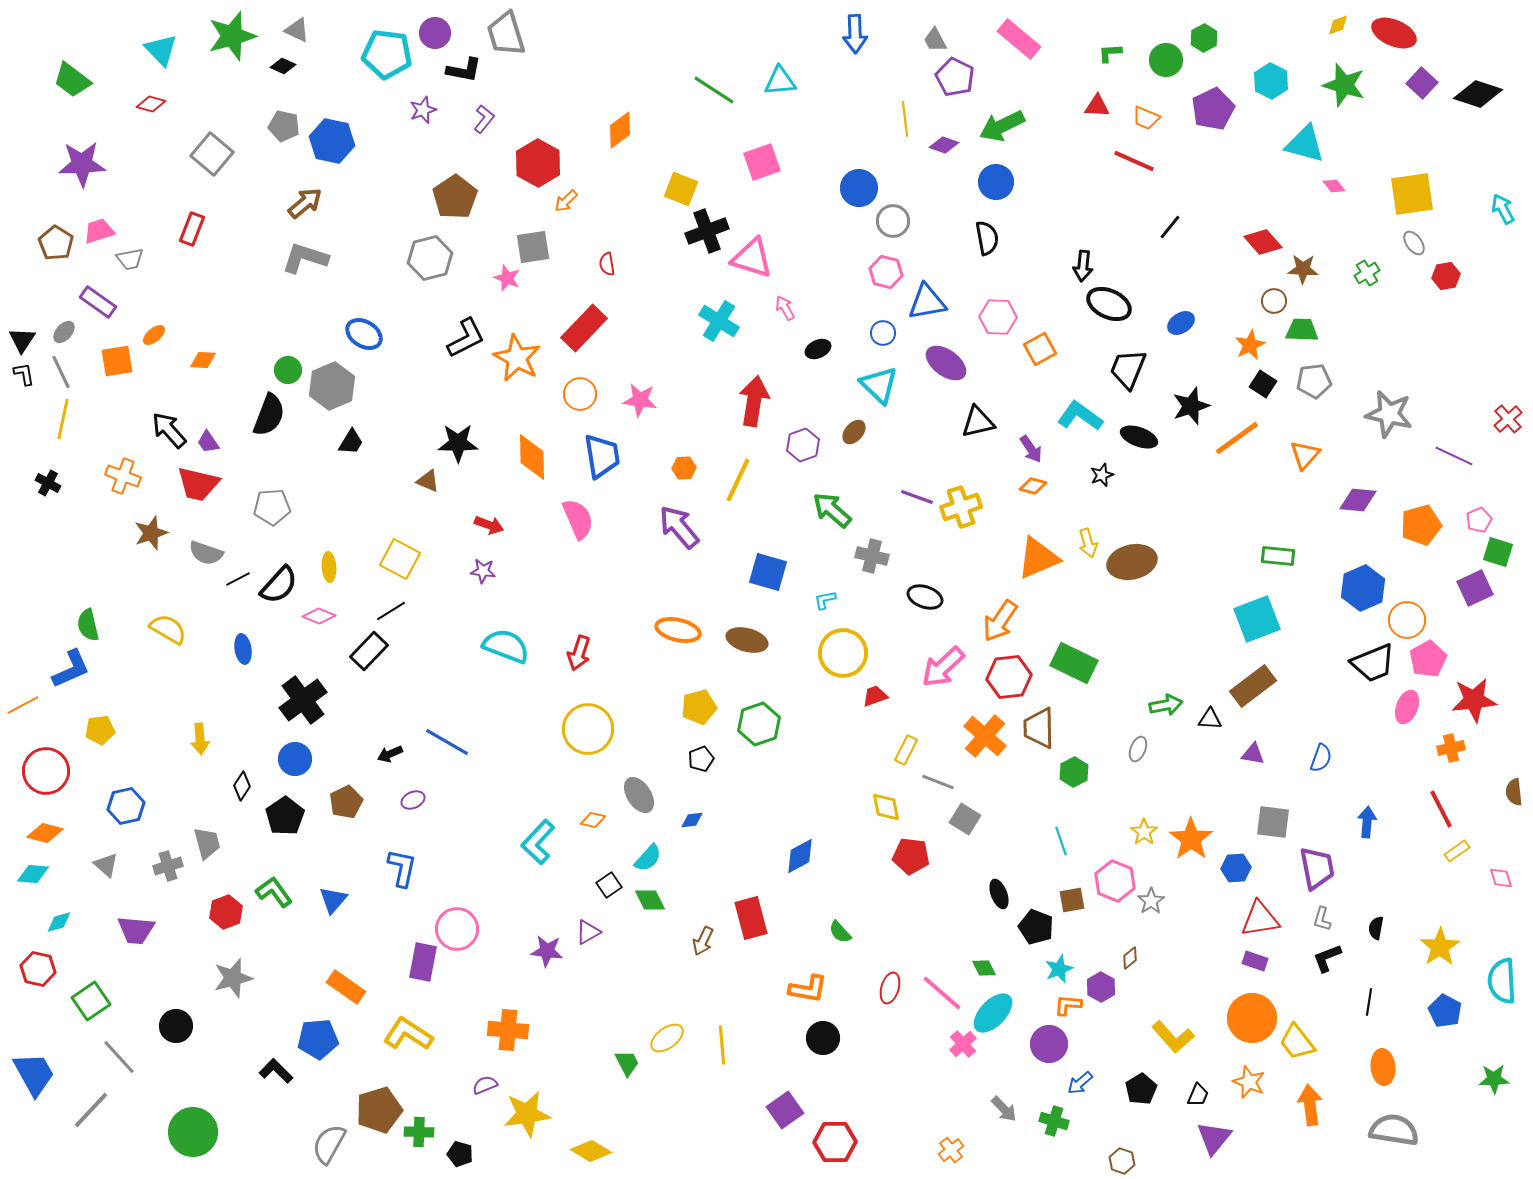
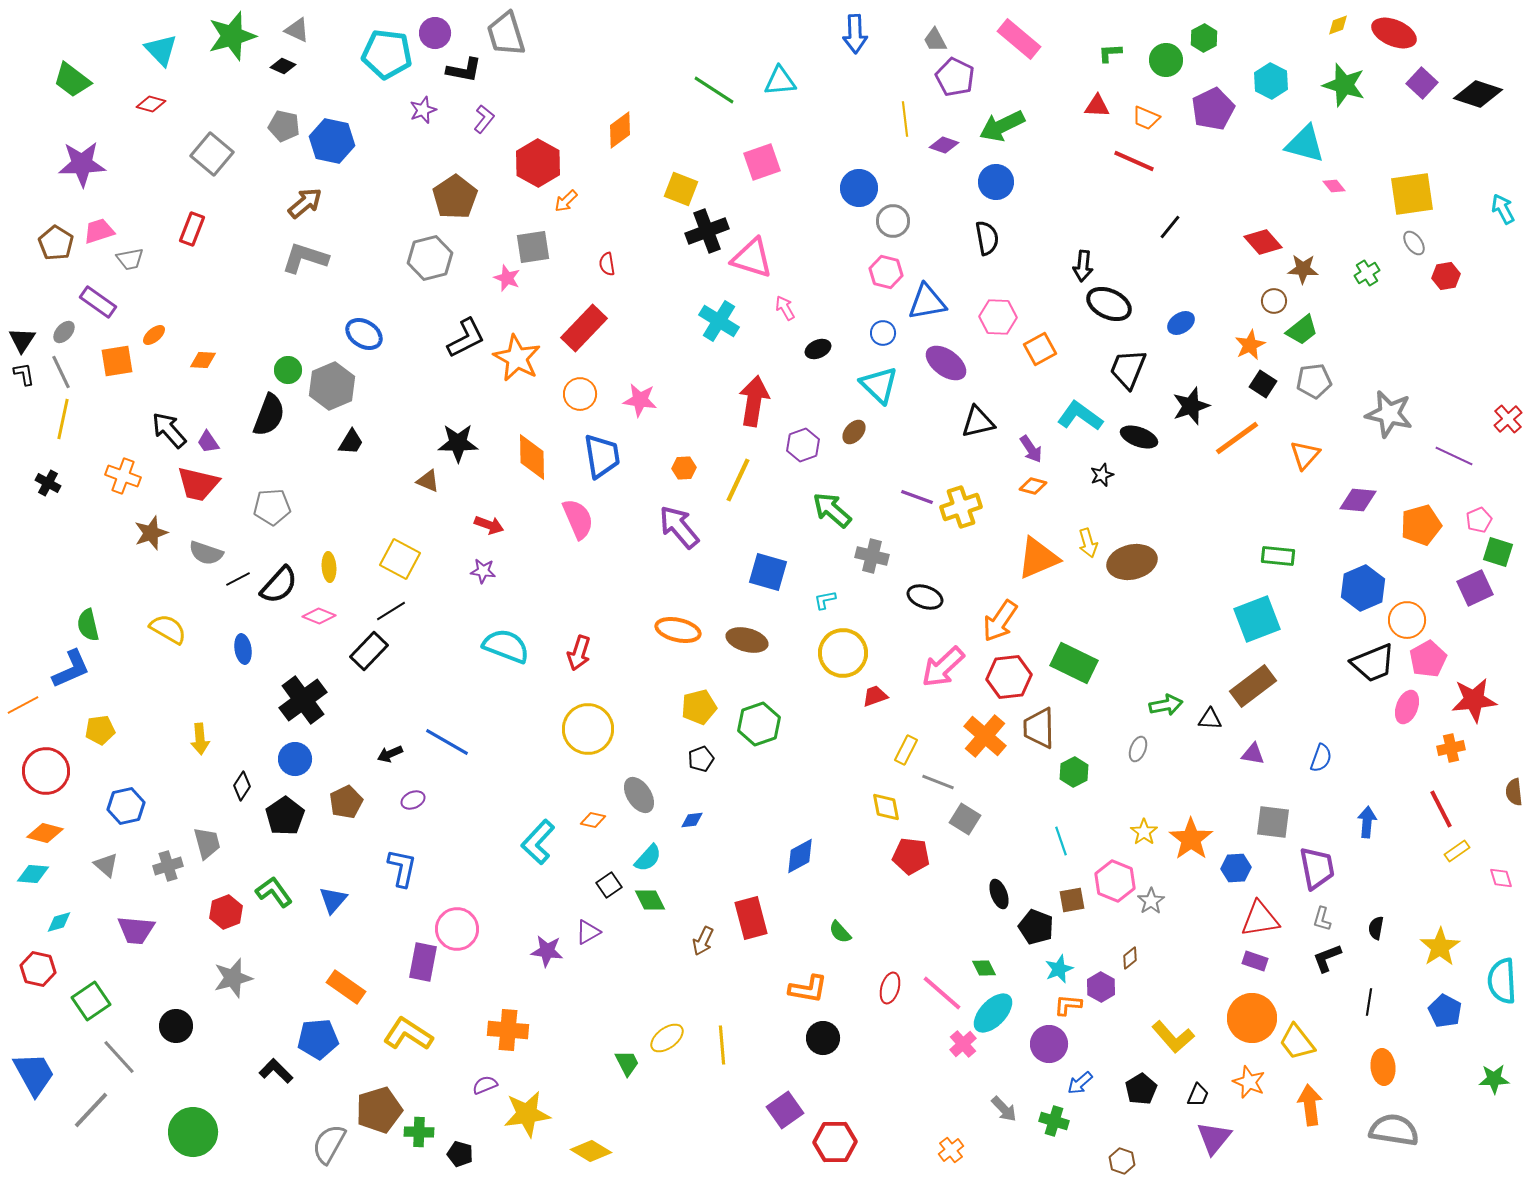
green trapezoid at (1302, 330): rotated 140 degrees clockwise
